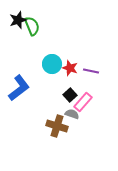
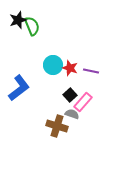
cyan circle: moved 1 px right, 1 px down
